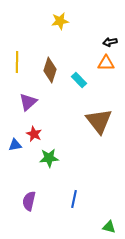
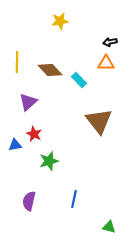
brown diamond: rotated 60 degrees counterclockwise
green star: moved 3 px down; rotated 12 degrees counterclockwise
